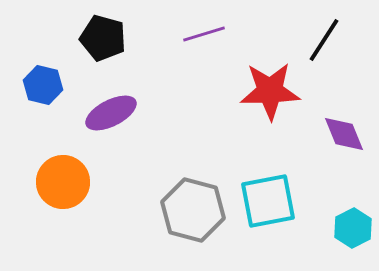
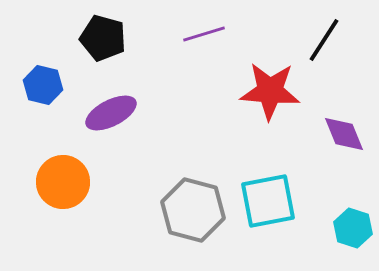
red star: rotated 6 degrees clockwise
cyan hexagon: rotated 15 degrees counterclockwise
